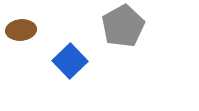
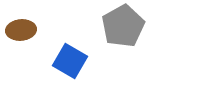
blue square: rotated 16 degrees counterclockwise
